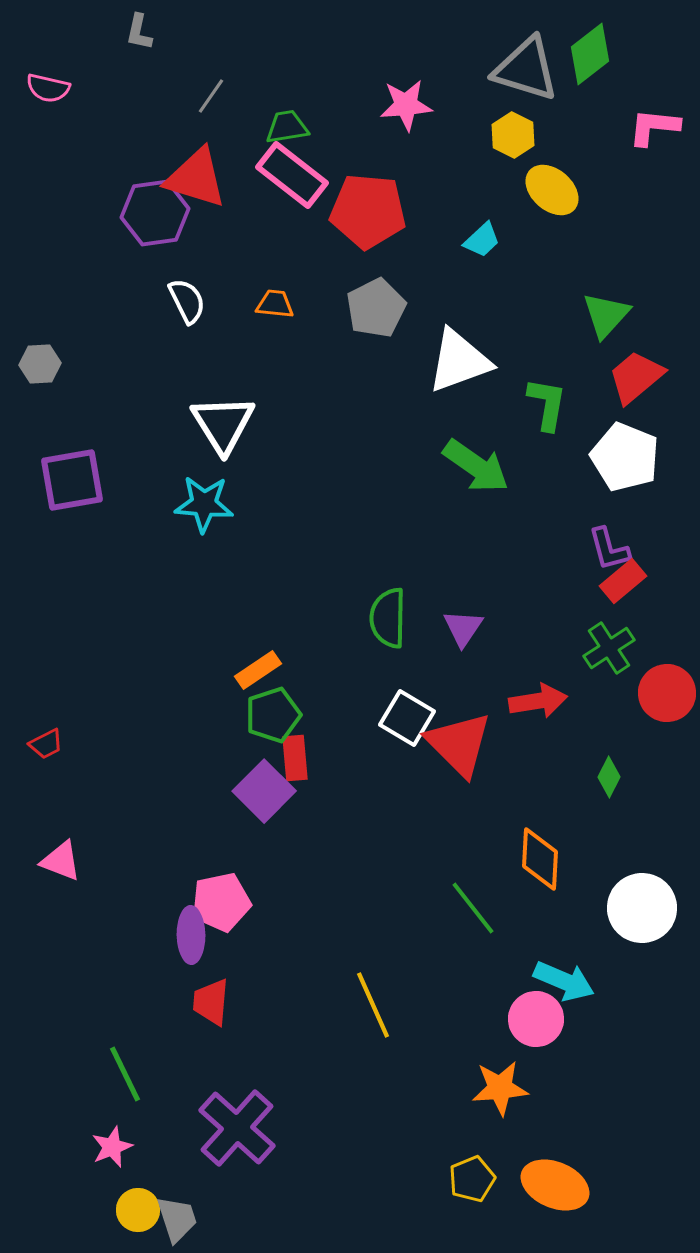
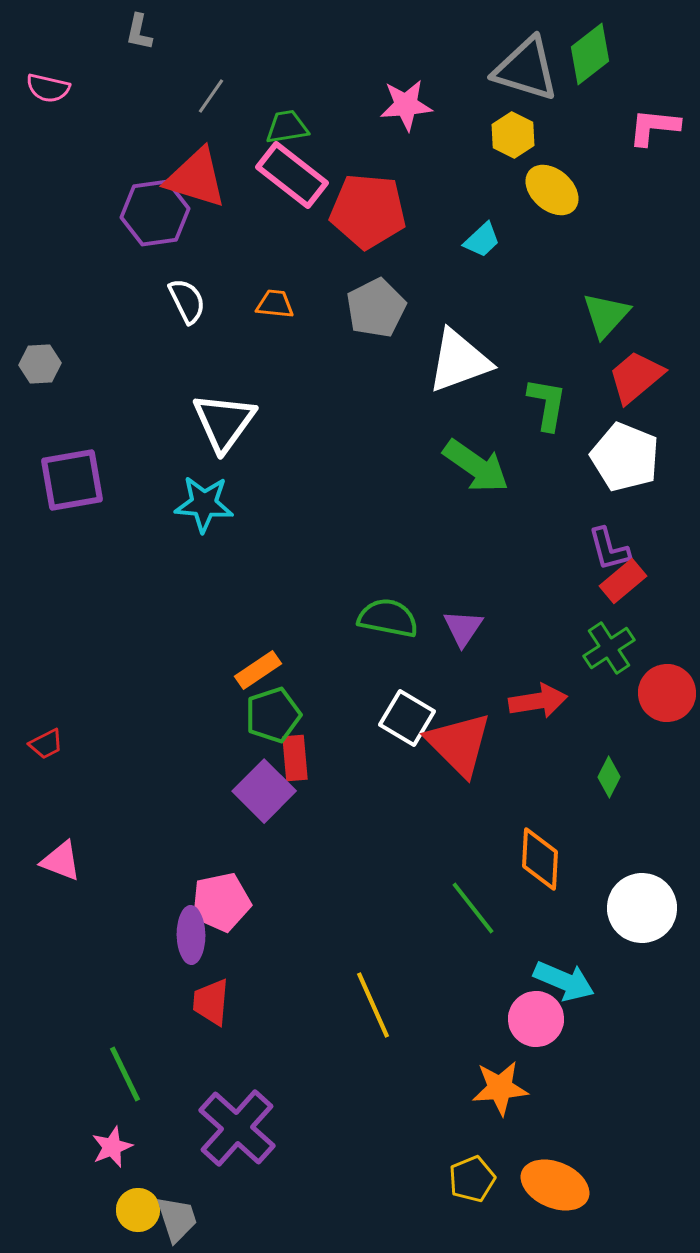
white triangle at (223, 424): moved 1 px right, 2 px up; rotated 8 degrees clockwise
green semicircle at (388, 618): rotated 100 degrees clockwise
